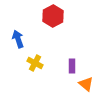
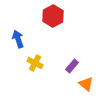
purple rectangle: rotated 40 degrees clockwise
